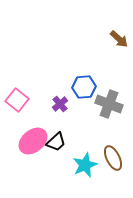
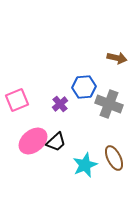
brown arrow: moved 2 px left, 19 px down; rotated 30 degrees counterclockwise
pink square: rotated 30 degrees clockwise
brown ellipse: moved 1 px right
